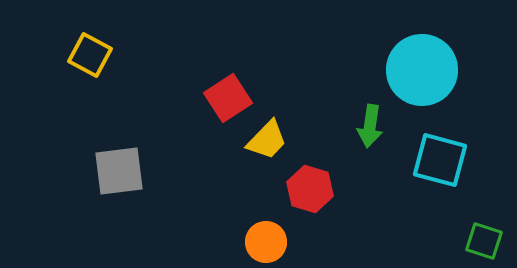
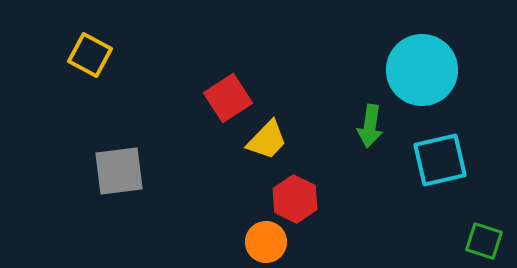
cyan square: rotated 28 degrees counterclockwise
red hexagon: moved 15 px left, 10 px down; rotated 9 degrees clockwise
